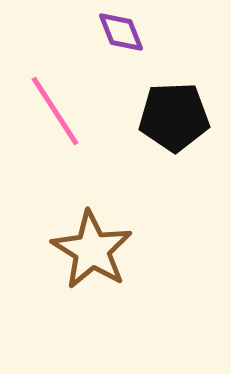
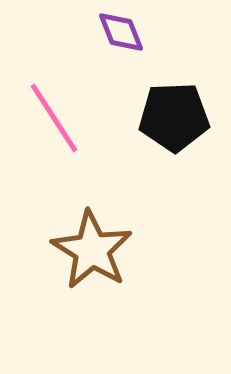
pink line: moved 1 px left, 7 px down
